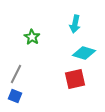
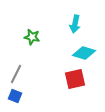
green star: rotated 21 degrees counterclockwise
